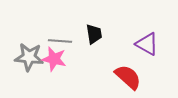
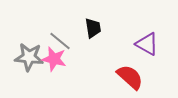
black trapezoid: moved 1 px left, 6 px up
gray line: rotated 35 degrees clockwise
red semicircle: moved 2 px right
